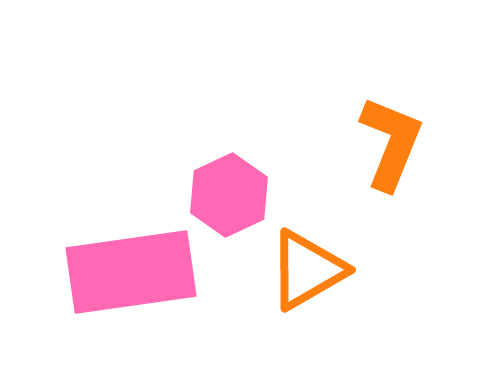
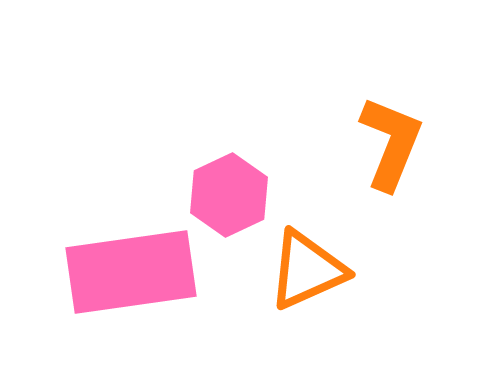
orange triangle: rotated 6 degrees clockwise
